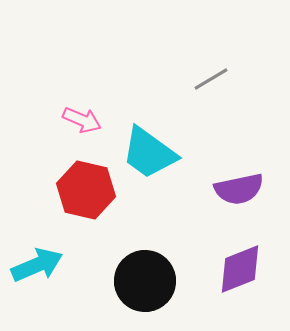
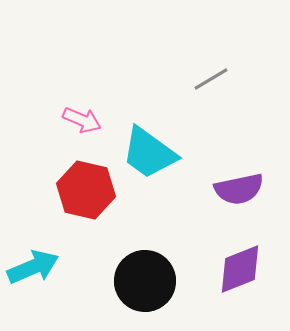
cyan arrow: moved 4 px left, 2 px down
